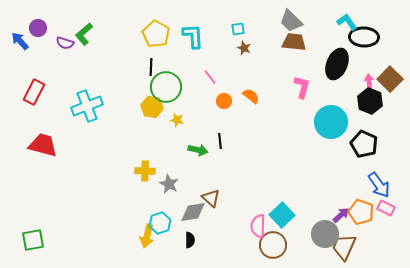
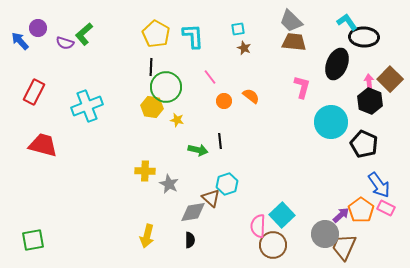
orange pentagon at (361, 212): moved 2 px up; rotated 15 degrees clockwise
cyan hexagon at (160, 223): moved 67 px right, 39 px up
